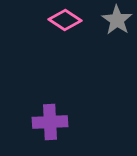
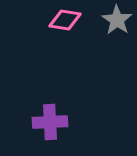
pink diamond: rotated 24 degrees counterclockwise
